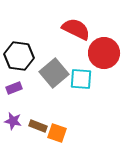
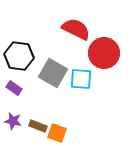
gray square: moved 1 px left; rotated 20 degrees counterclockwise
purple rectangle: rotated 56 degrees clockwise
